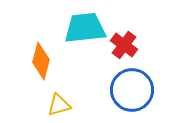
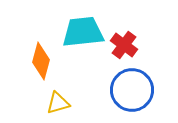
cyan trapezoid: moved 2 px left, 4 px down
yellow triangle: moved 1 px left, 2 px up
